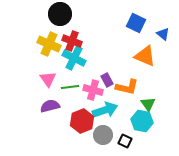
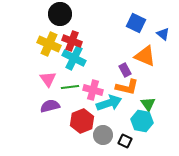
purple rectangle: moved 18 px right, 10 px up
cyan arrow: moved 4 px right, 7 px up
